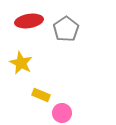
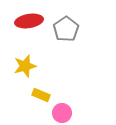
yellow star: moved 4 px right, 3 px down; rotated 30 degrees clockwise
